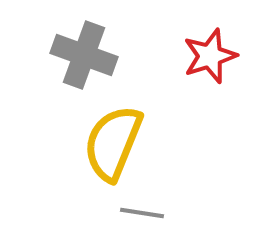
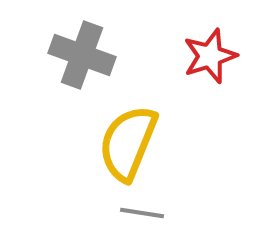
gray cross: moved 2 px left
yellow semicircle: moved 15 px right
